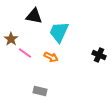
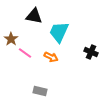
black cross: moved 8 px left, 3 px up
